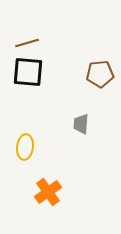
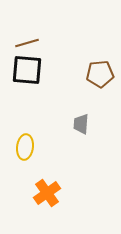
black square: moved 1 px left, 2 px up
orange cross: moved 1 px left, 1 px down
